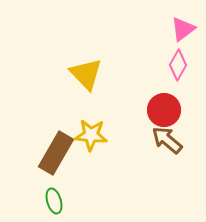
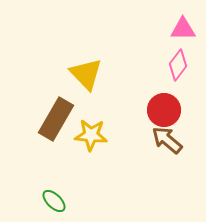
pink triangle: rotated 36 degrees clockwise
pink diamond: rotated 8 degrees clockwise
brown rectangle: moved 34 px up
green ellipse: rotated 30 degrees counterclockwise
